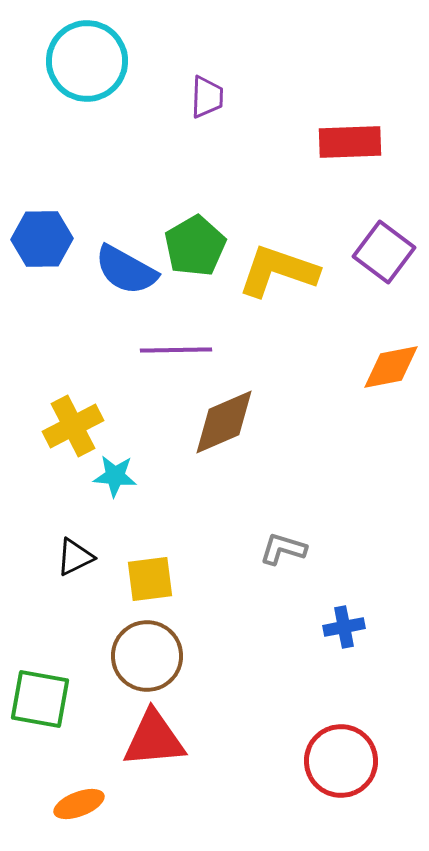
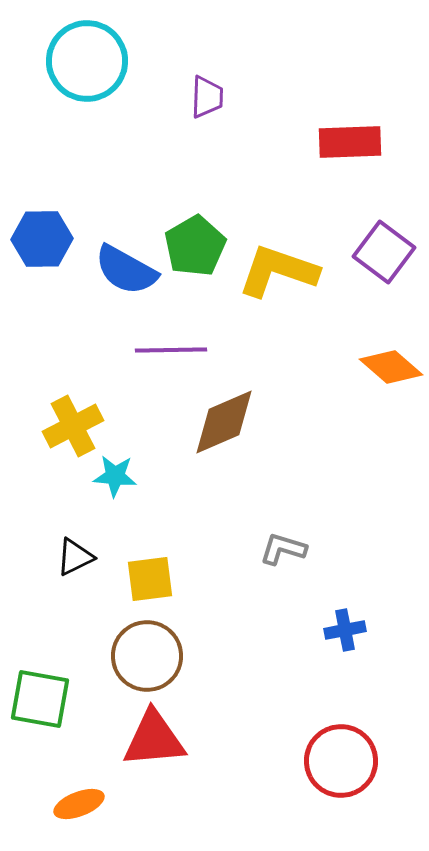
purple line: moved 5 px left
orange diamond: rotated 52 degrees clockwise
blue cross: moved 1 px right, 3 px down
